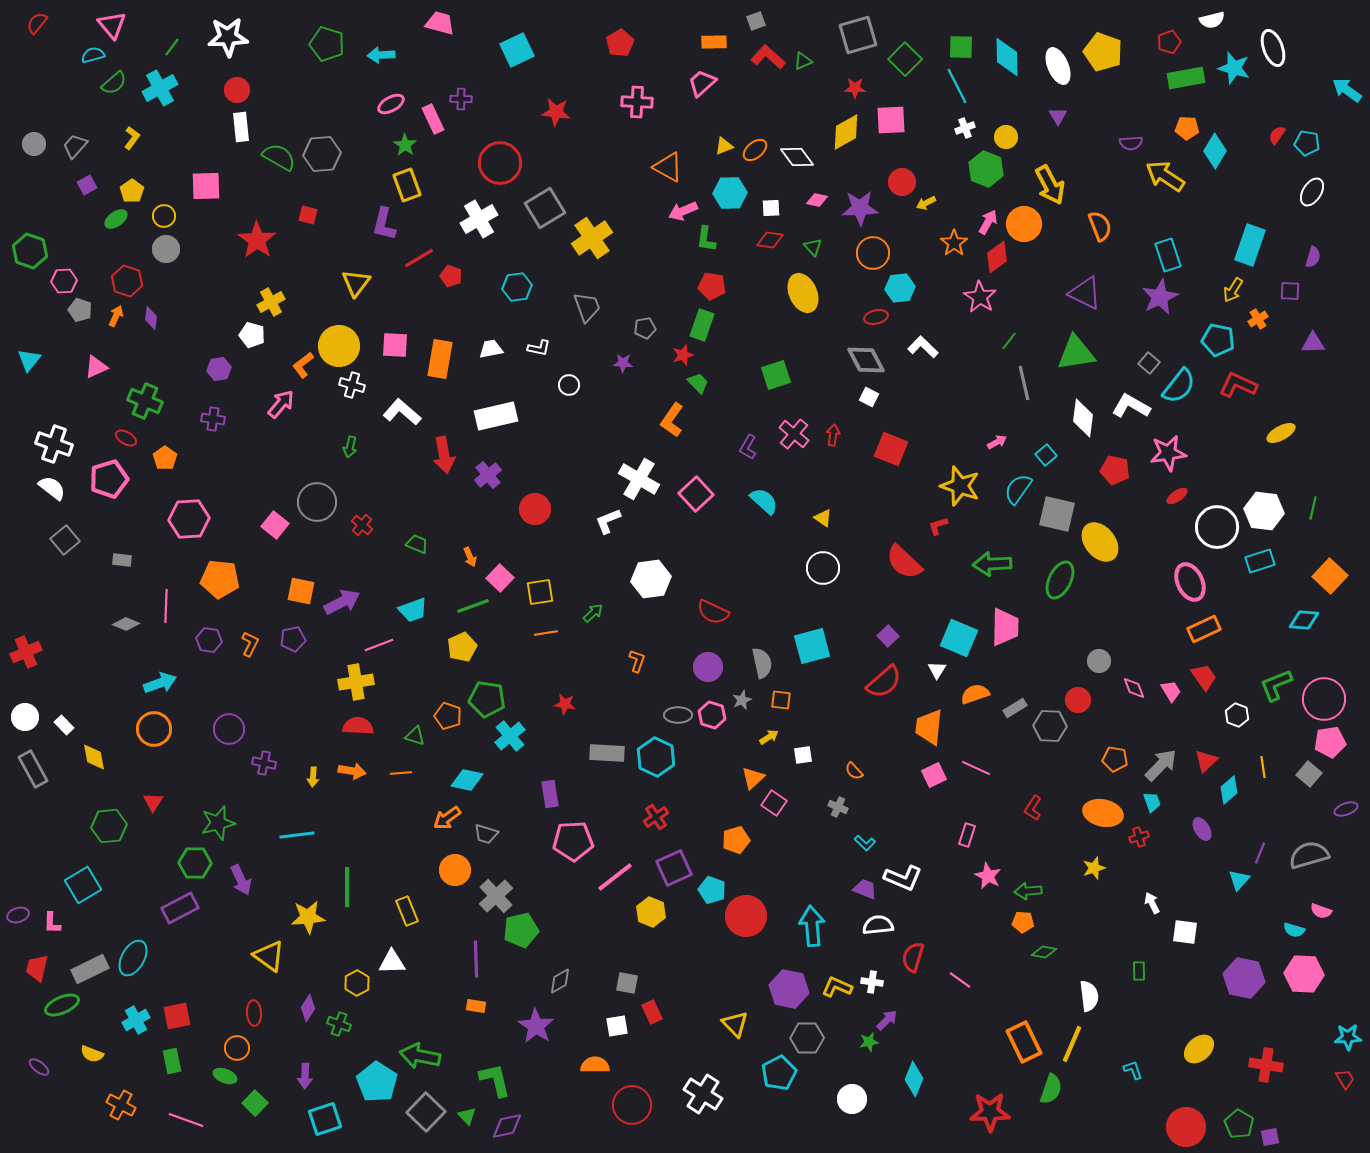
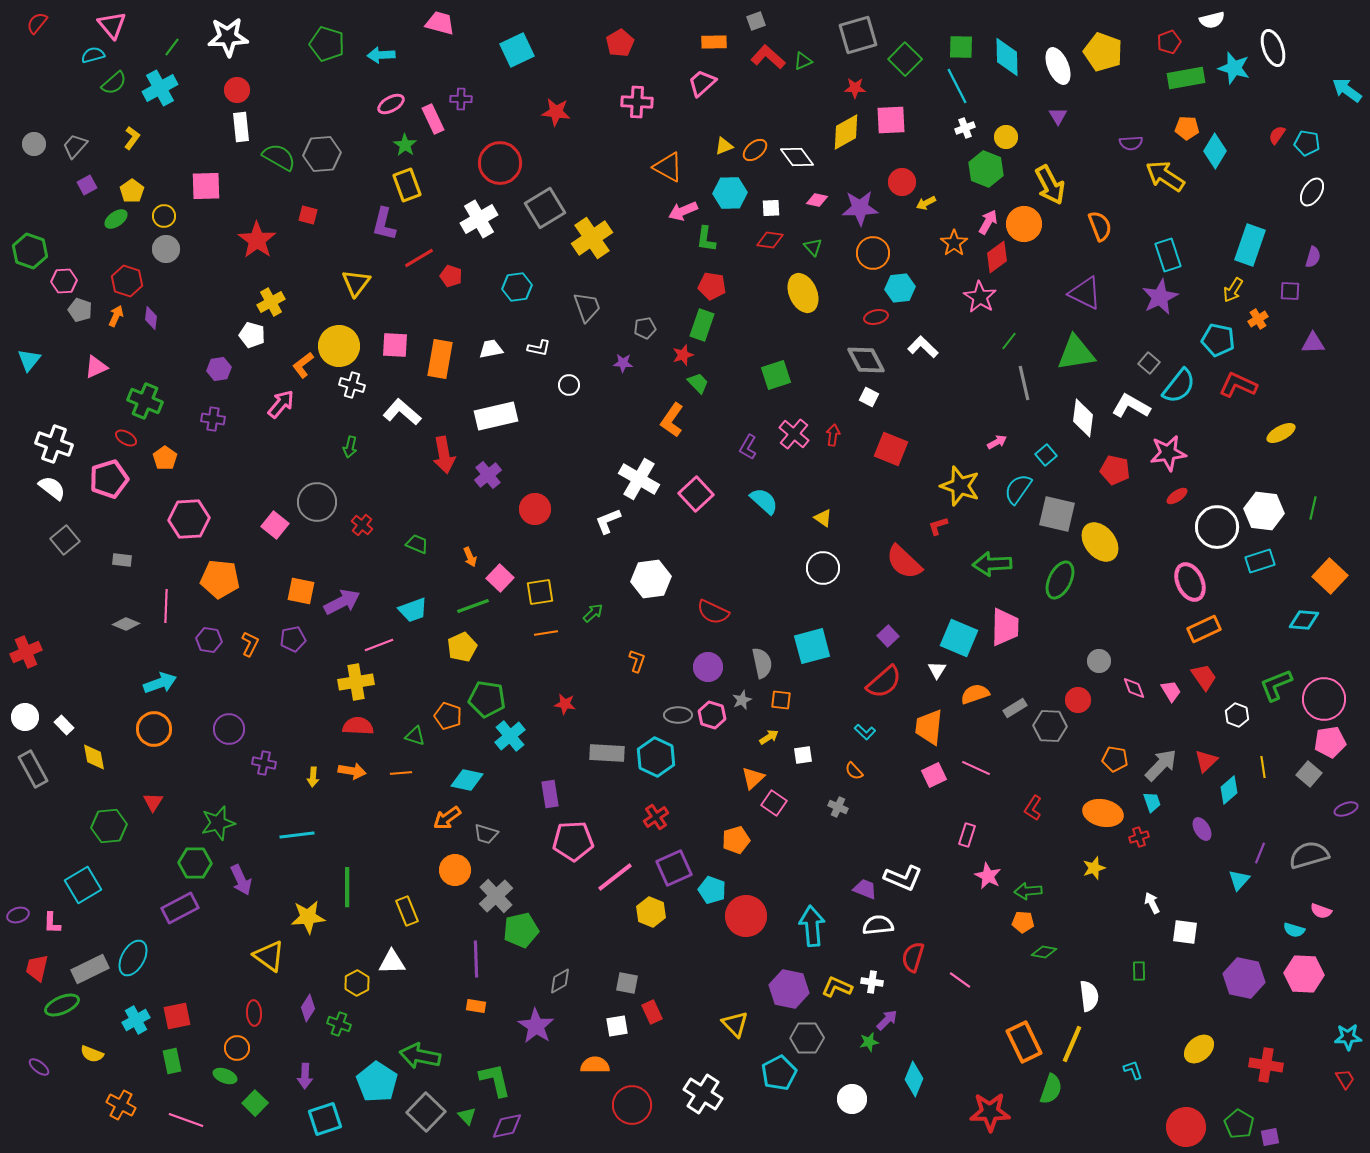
cyan L-shape at (865, 843): moved 111 px up
